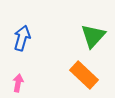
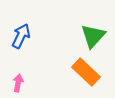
blue arrow: moved 1 px left, 2 px up; rotated 10 degrees clockwise
orange rectangle: moved 2 px right, 3 px up
